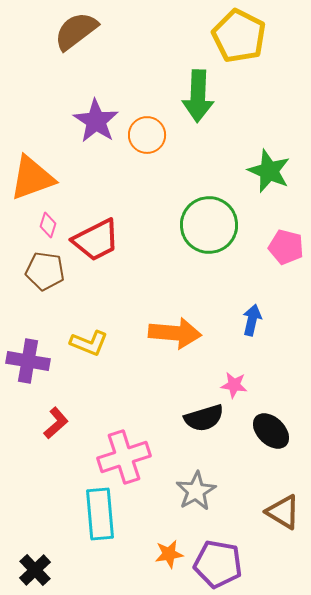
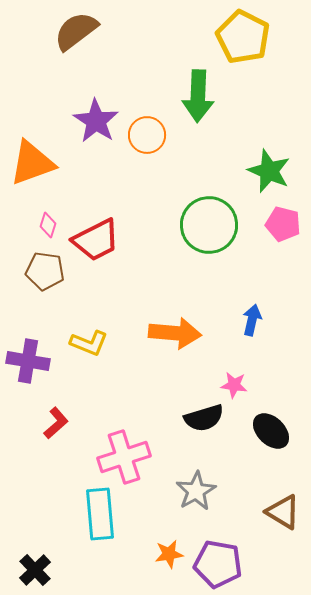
yellow pentagon: moved 4 px right, 1 px down
orange triangle: moved 15 px up
pink pentagon: moved 3 px left, 23 px up
